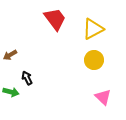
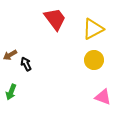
black arrow: moved 1 px left, 14 px up
green arrow: rotated 98 degrees clockwise
pink triangle: rotated 24 degrees counterclockwise
